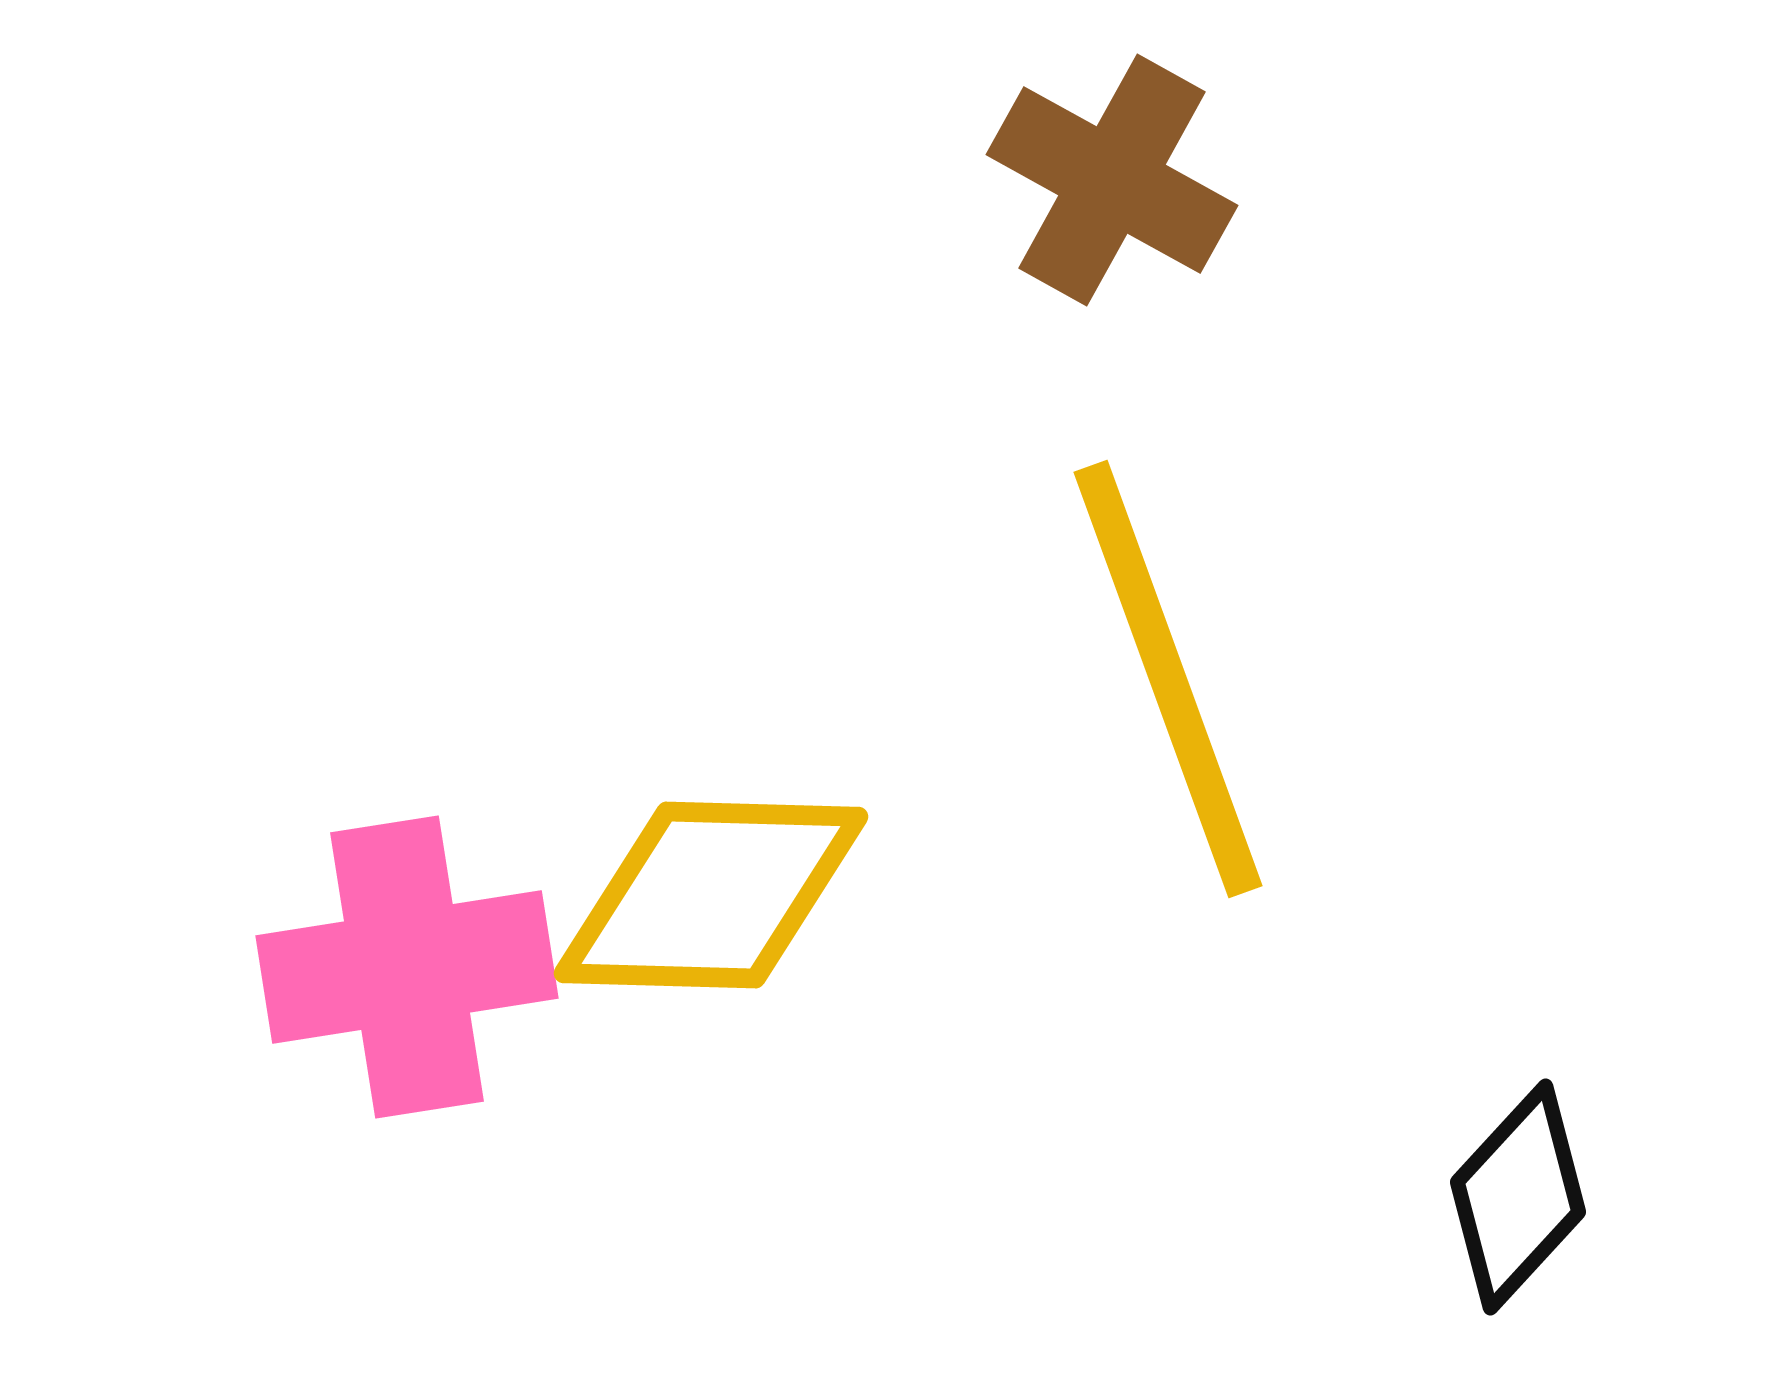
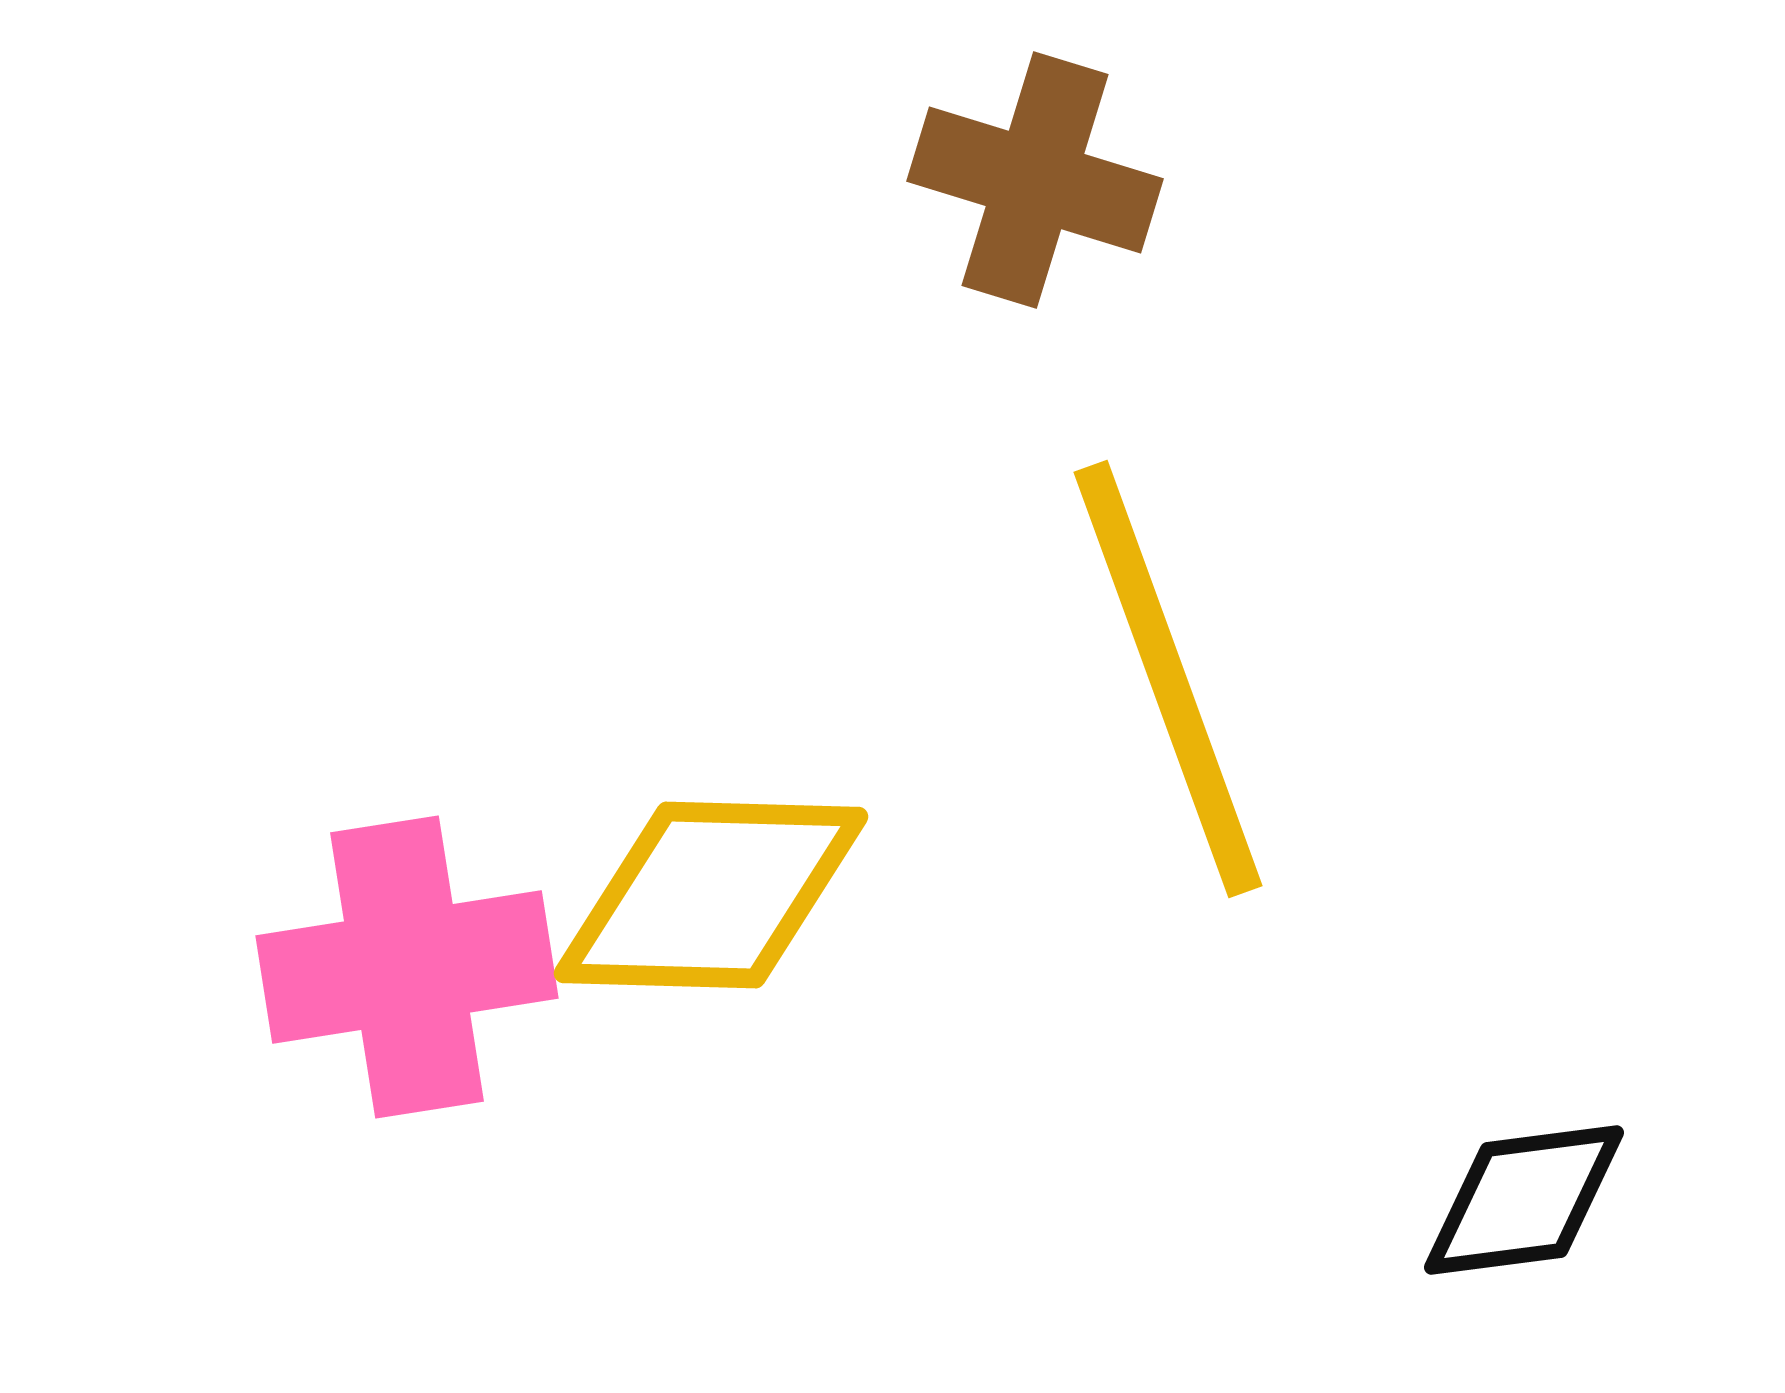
brown cross: moved 77 px left; rotated 12 degrees counterclockwise
black diamond: moved 6 px right, 3 px down; rotated 40 degrees clockwise
